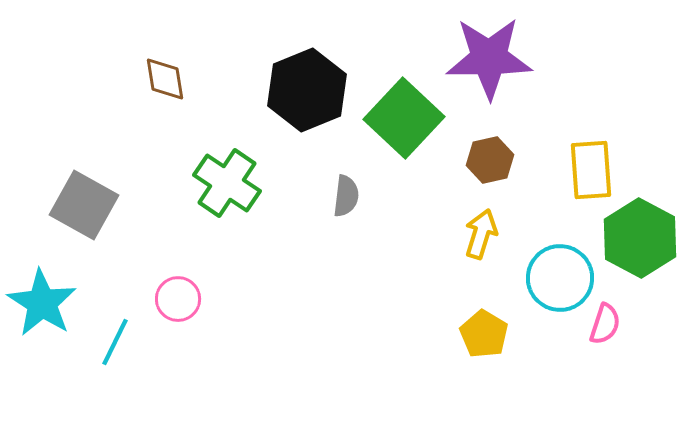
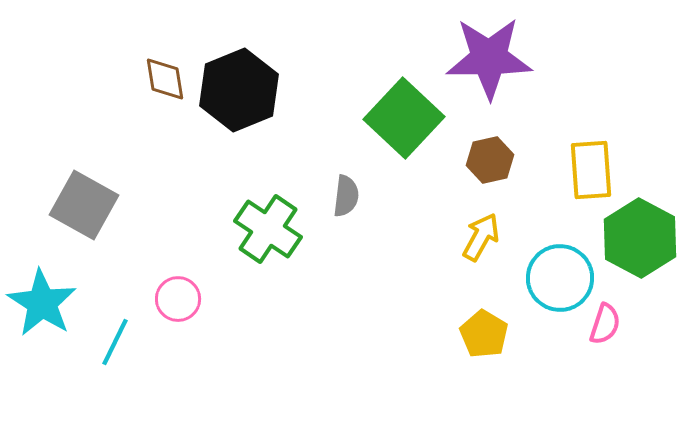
black hexagon: moved 68 px left
green cross: moved 41 px right, 46 px down
yellow arrow: moved 3 px down; rotated 12 degrees clockwise
